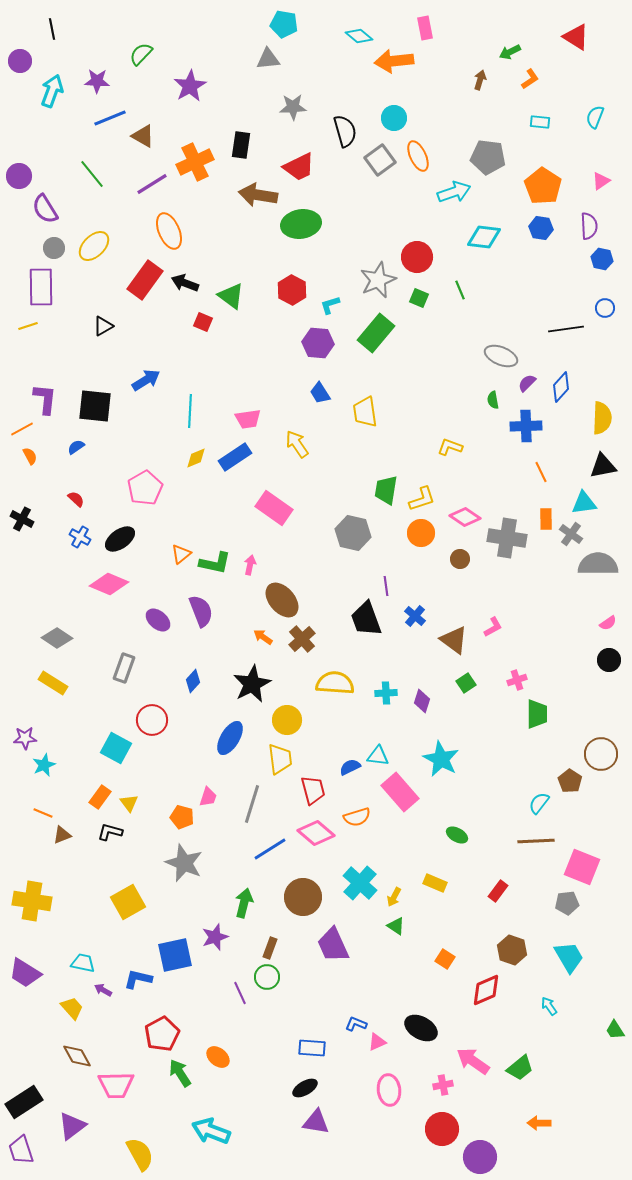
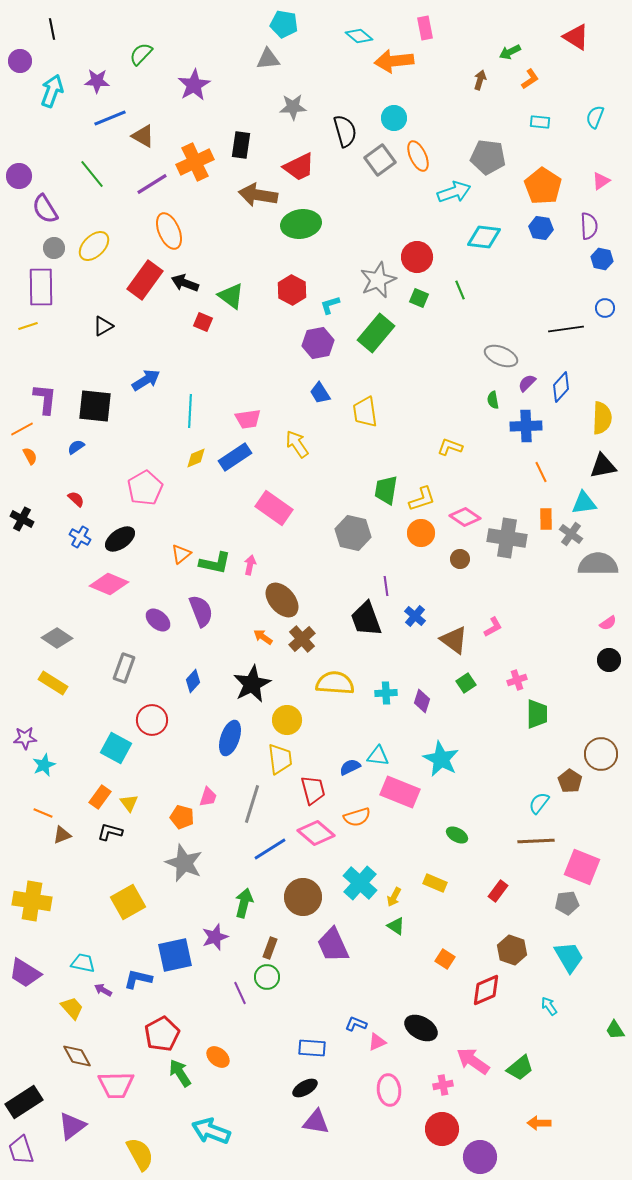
purple star at (190, 86): moved 4 px right, 1 px up
purple hexagon at (318, 343): rotated 16 degrees counterclockwise
blue ellipse at (230, 738): rotated 12 degrees counterclockwise
pink rectangle at (400, 792): rotated 27 degrees counterclockwise
